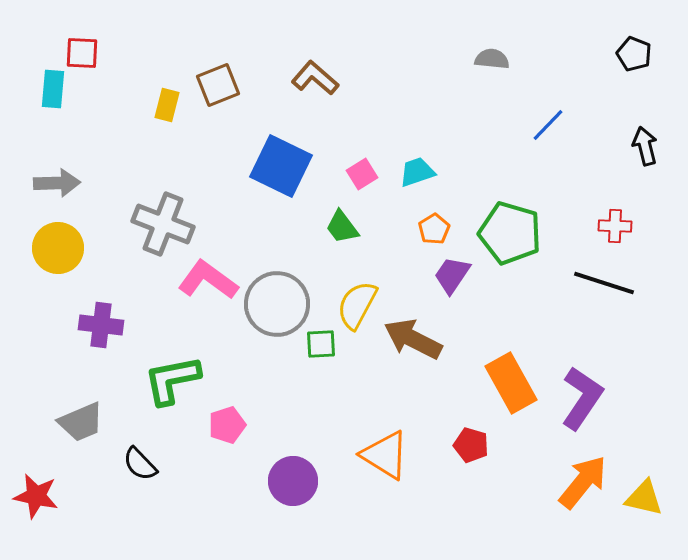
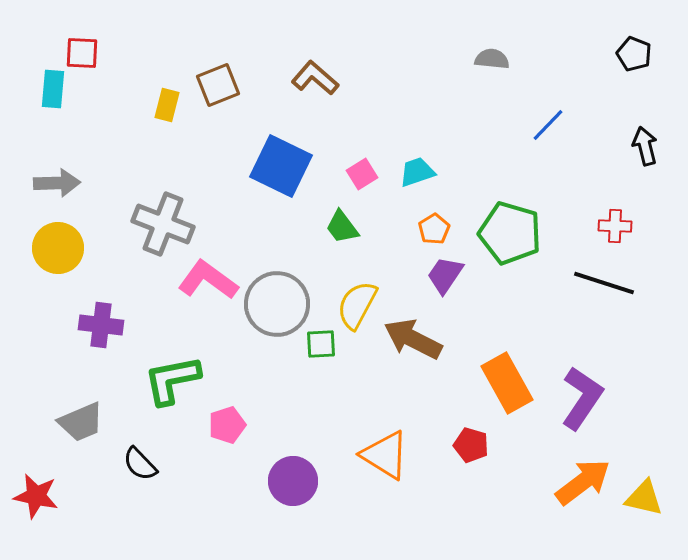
purple trapezoid: moved 7 px left
orange rectangle: moved 4 px left
orange arrow: rotated 14 degrees clockwise
